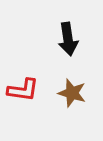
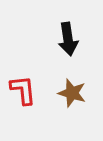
red L-shape: rotated 104 degrees counterclockwise
